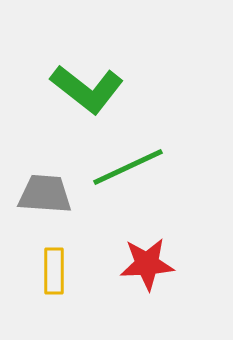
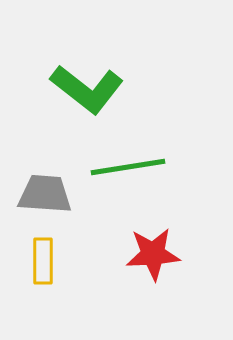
green line: rotated 16 degrees clockwise
red star: moved 6 px right, 10 px up
yellow rectangle: moved 11 px left, 10 px up
